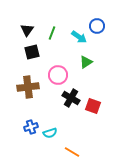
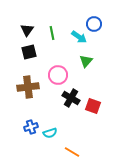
blue circle: moved 3 px left, 2 px up
green line: rotated 32 degrees counterclockwise
black square: moved 3 px left
green triangle: moved 1 px up; rotated 16 degrees counterclockwise
